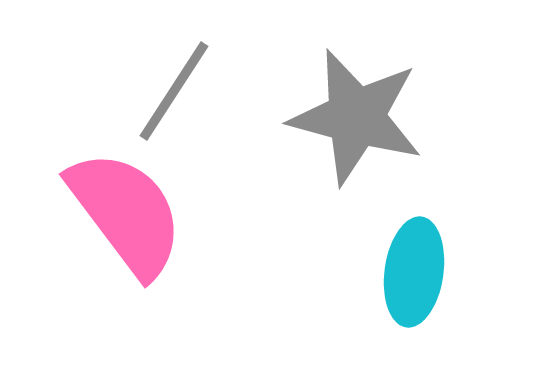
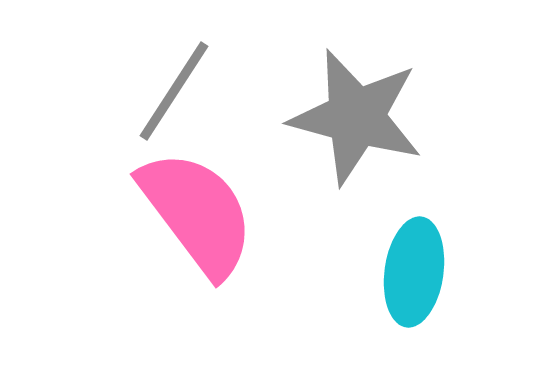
pink semicircle: moved 71 px right
